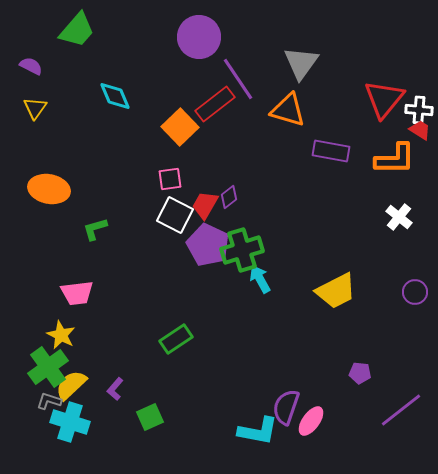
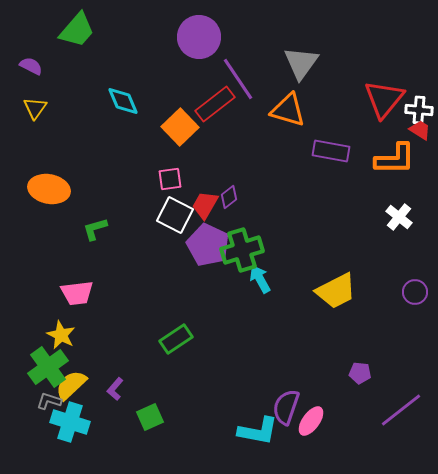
cyan diamond at (115, 96): moved 8 px right, 5 px down
